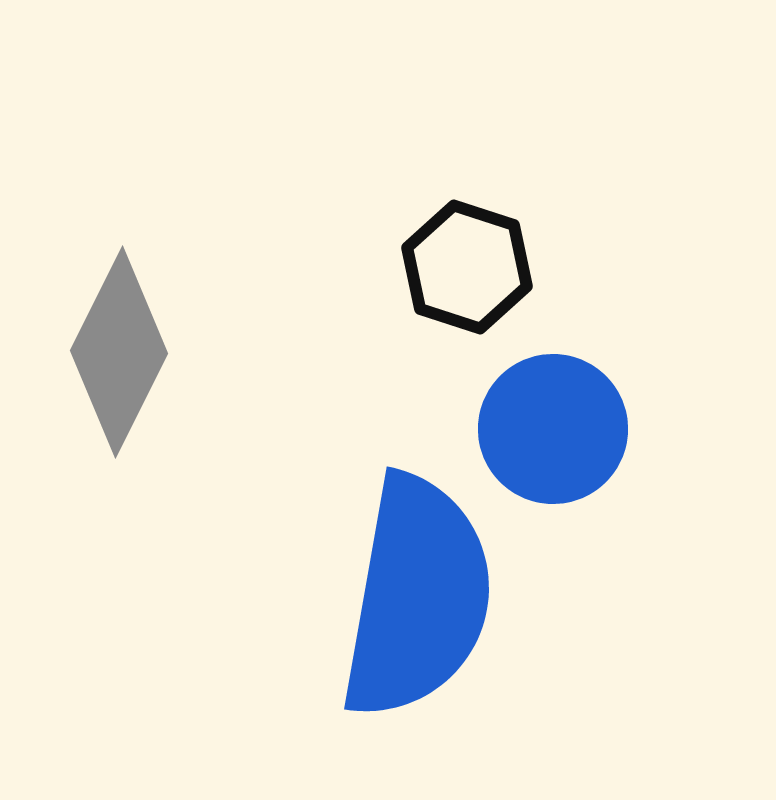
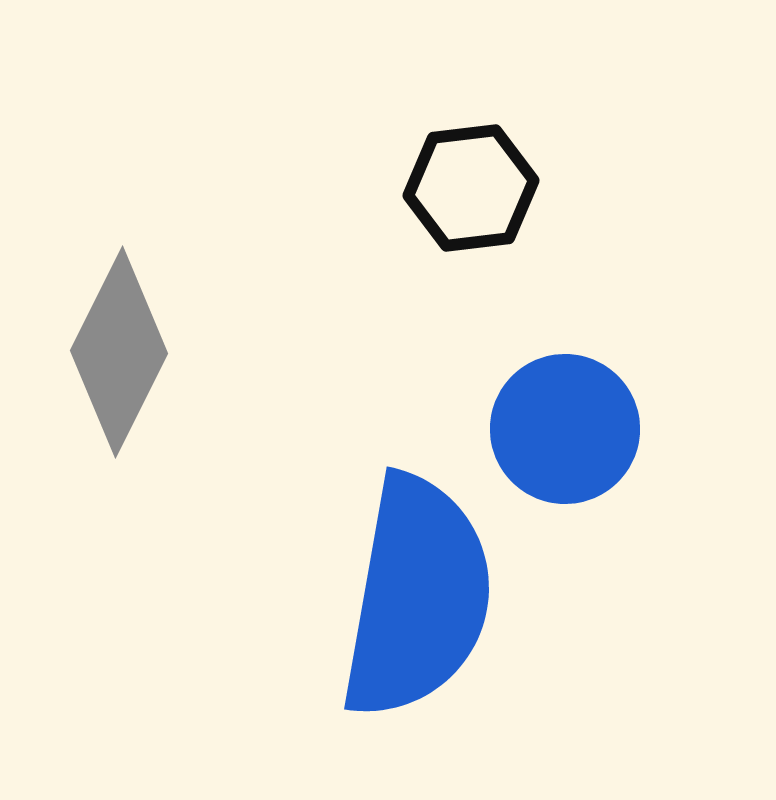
black hexagon: moved 4 px right, 79 px up; rotated 25 degrees counterclockwise
blue circle: moved 12 px right
